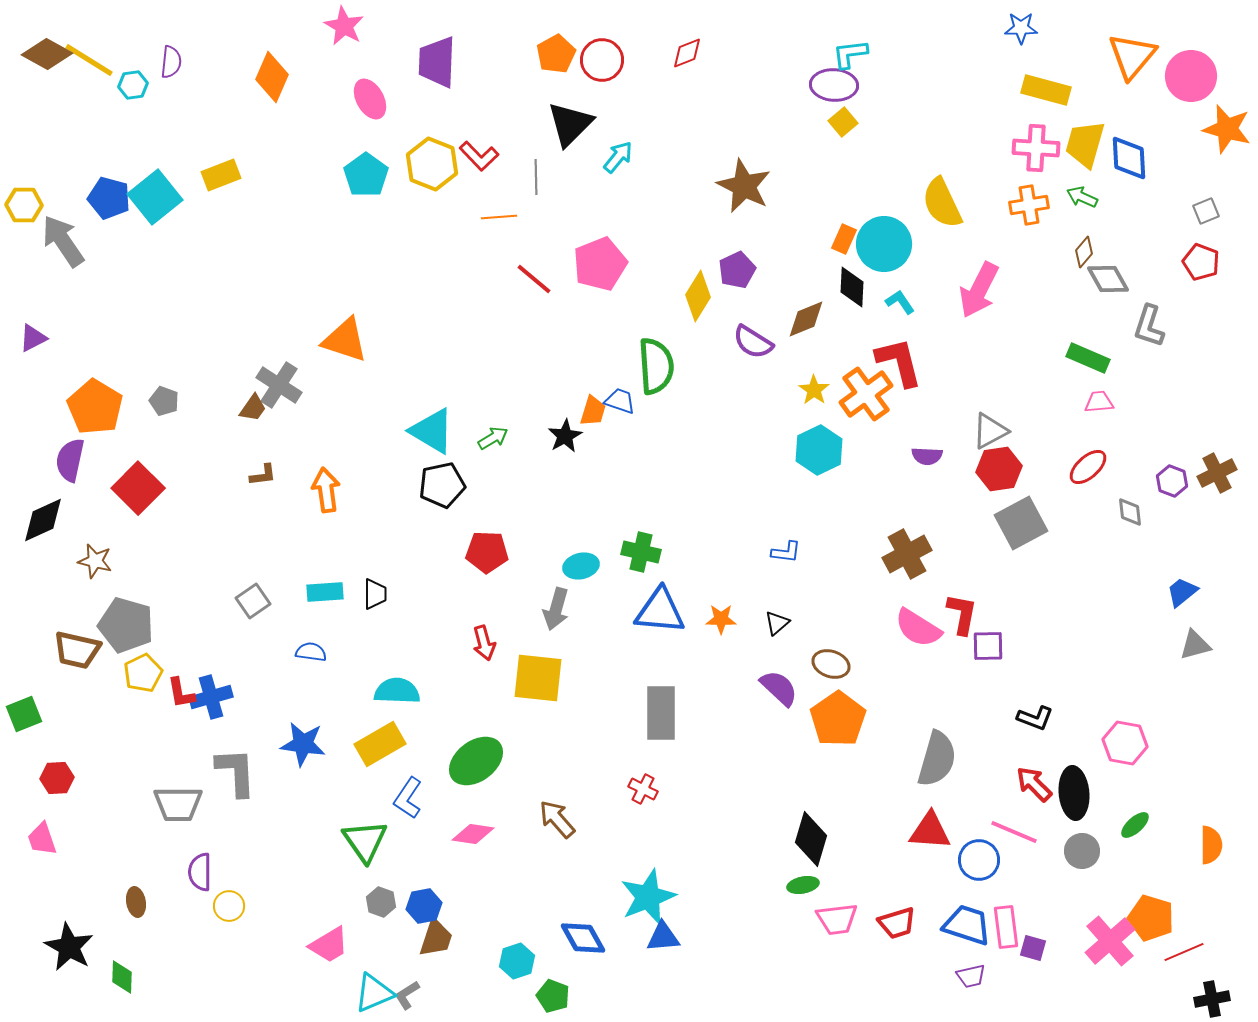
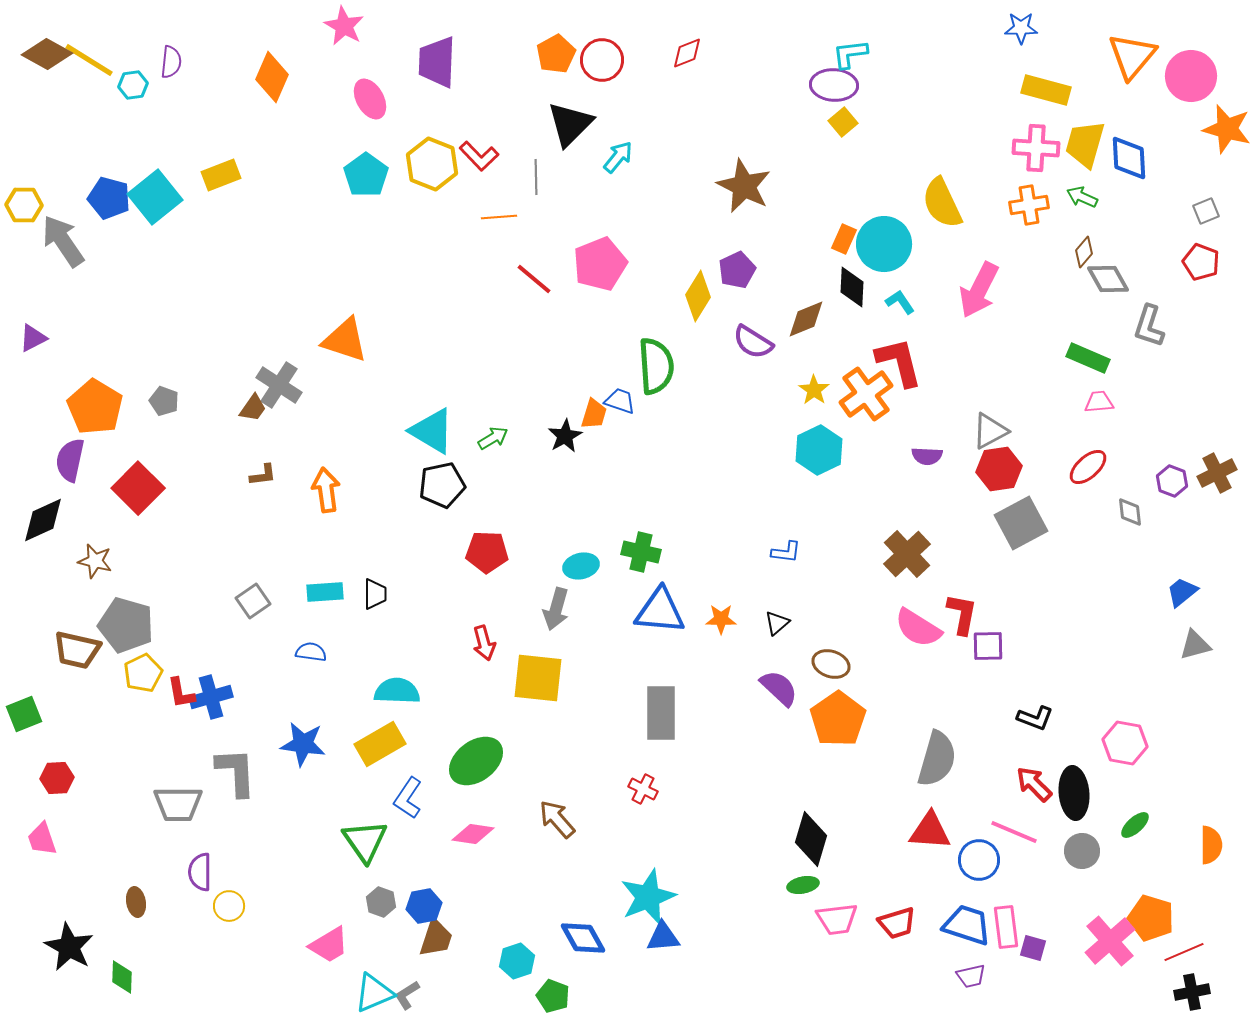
orange trapezoid at (593, 411): moved 1 px right, 3 px down
brown cross at (907, 554): rotated 15 degrees counterclockwise
black cross at (1212, 999): moved 20 px left, 7 px up
